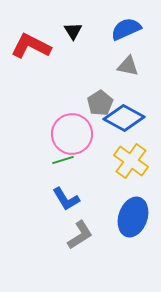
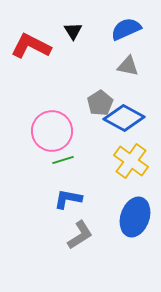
pink circle: moved 20 px left, 3 px up
blue L-shape: moved 2 px right; rotated 132 degrees clockwise
blue ellipse: moved 2 px right
